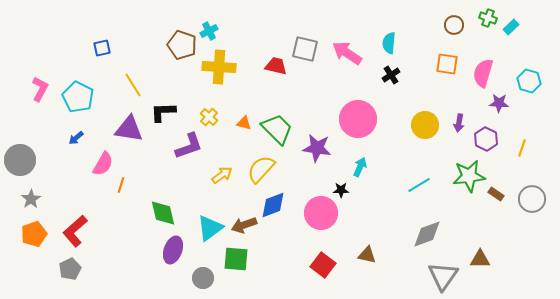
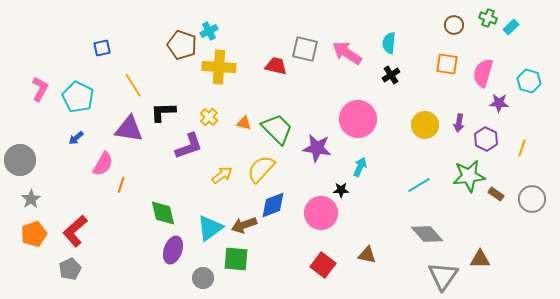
gray diamond at (427, 234): rotated 68 degrees clockwise
